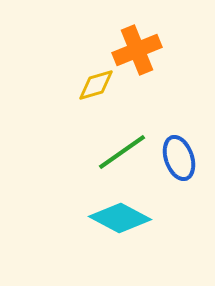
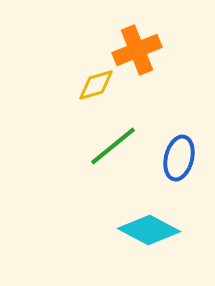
green line: moved 9 px left, 6 px up; rotated 4 degrees counterclockwise
blue ellipse: rotated 33 degrees clockwise
cyan diamond: moved 29 px right, 12 px down
